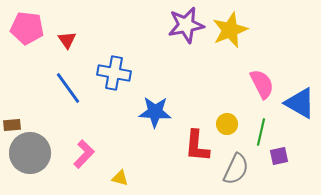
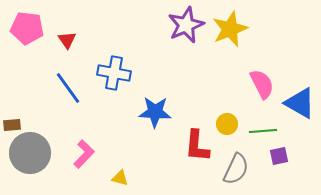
purple star: rotated 12 degrees counterclockwise
yellow star: moved 1 px up
green line: moved 2 px right, 1 px up; rotated 72 degrees clockwise
